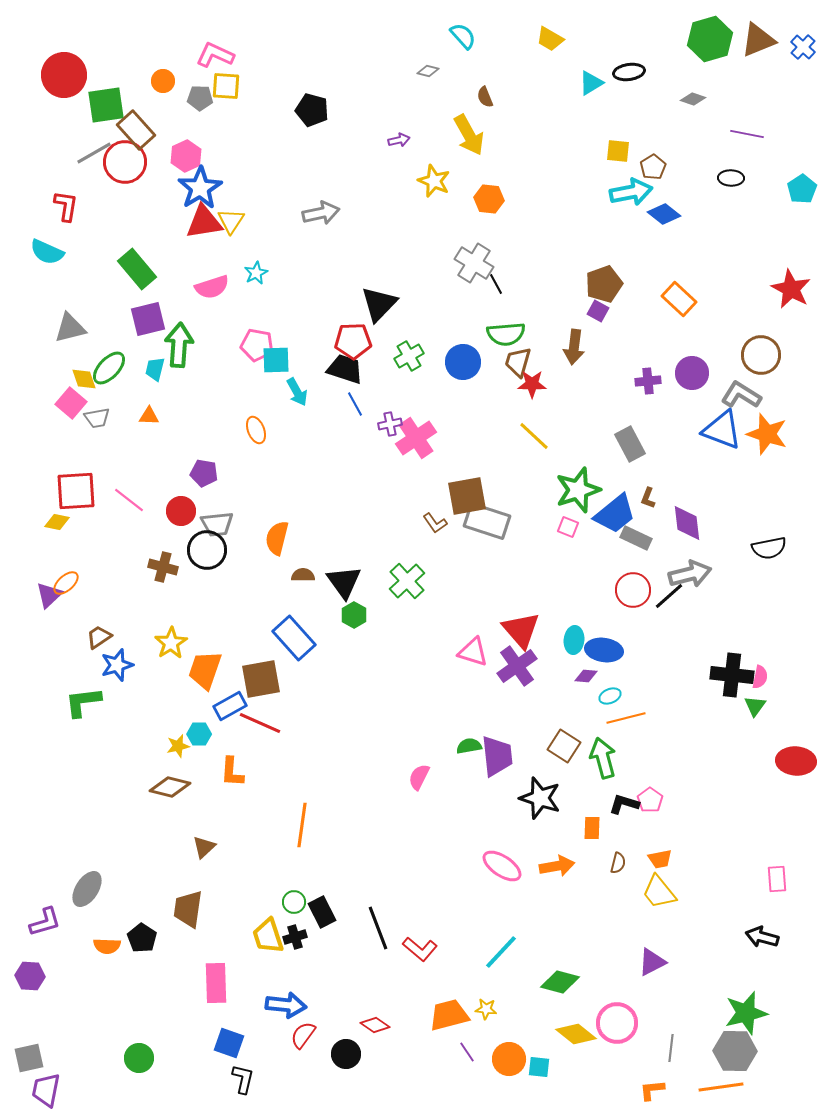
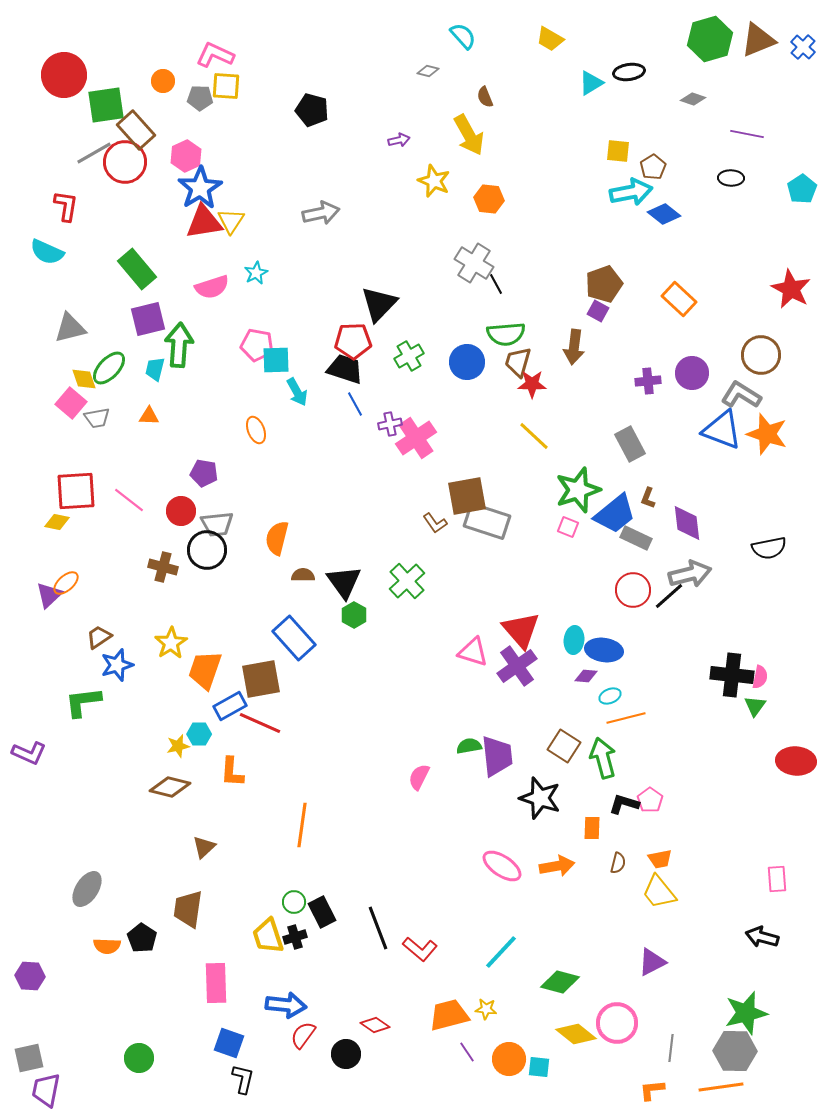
blue circle at (463, 362): moved 4 px right
purple L-shape at (45, 922): moved 16 px left, 169 px up; rotated 40 degrees clockwise
